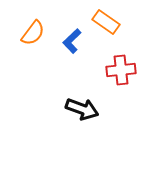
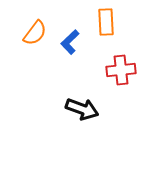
orange rectangle: rotated 52 degrees clockwise
orange semicircle: moved 2 px right
blue L-shape: moved 2 px left, 1 px down
